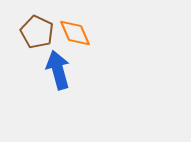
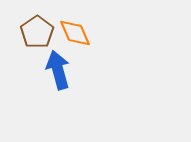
brown pentagon: rotated 12 degrees clockwise
